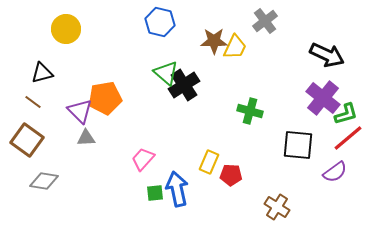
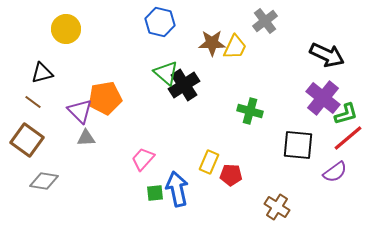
brown star: moved 2 px left, 2 px down
